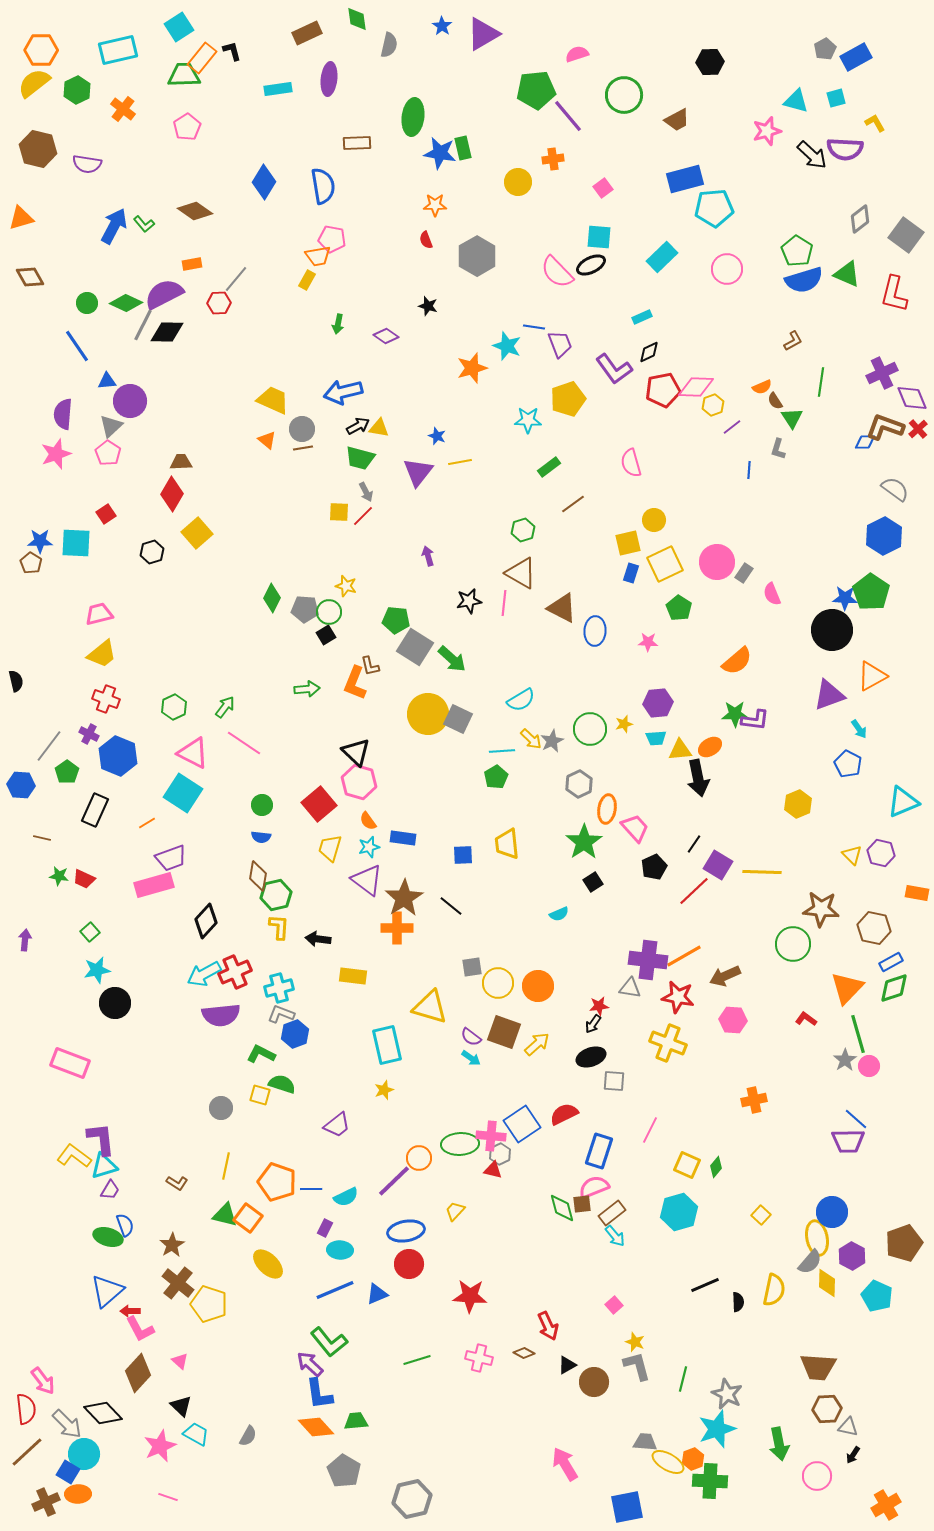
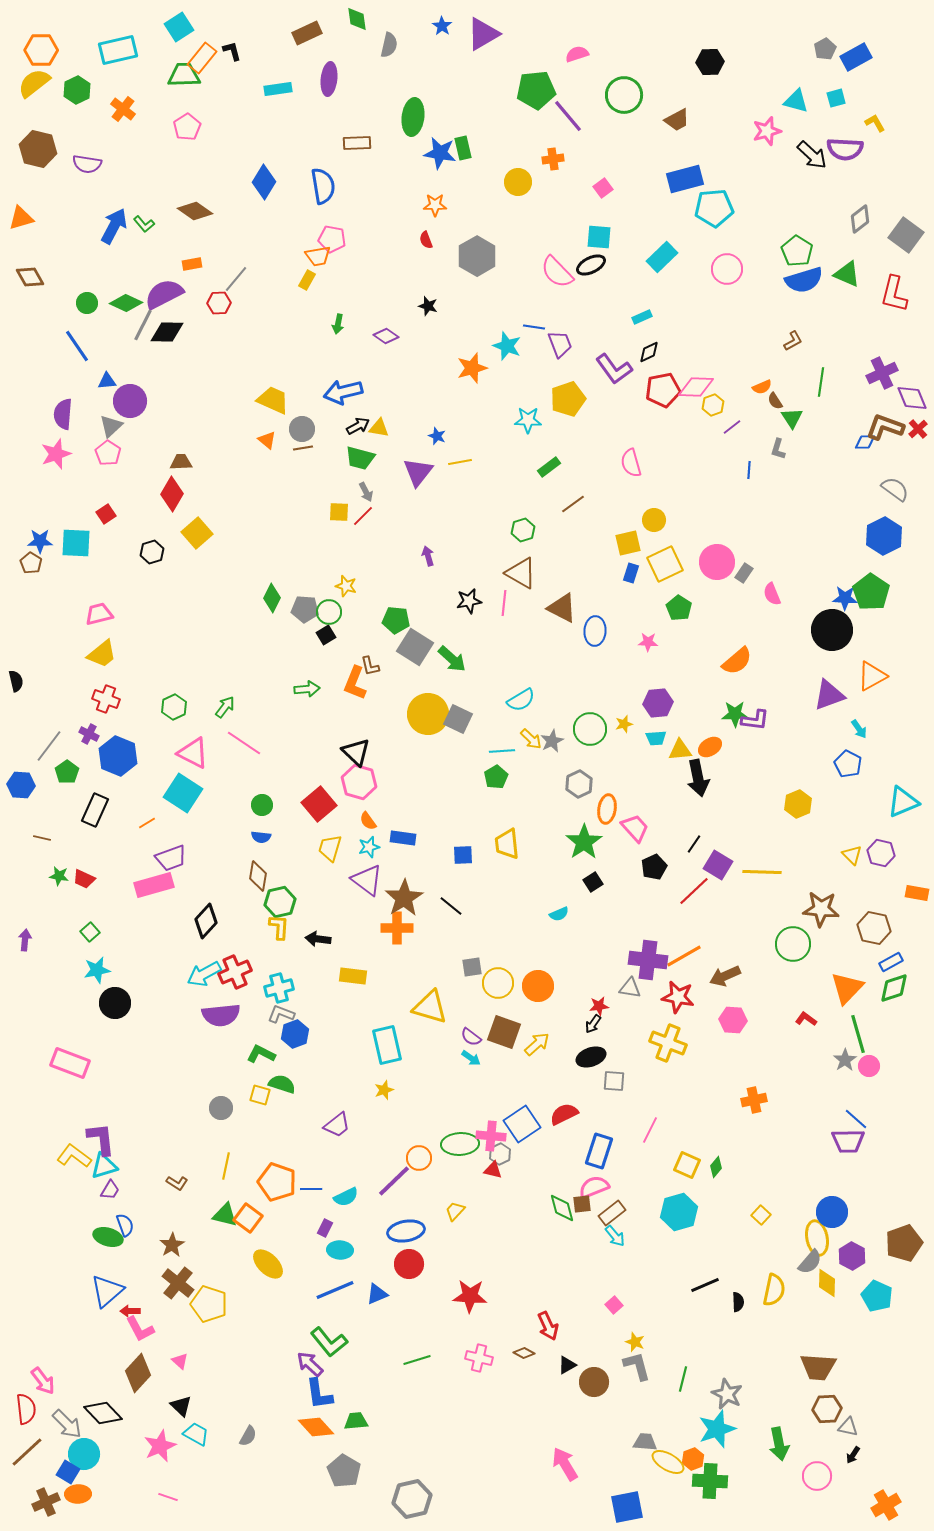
green hexagon at (276, 895): moved 4 px right, 7 px down
